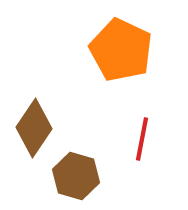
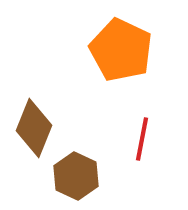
brown diamond: rotated 12 degrees counterclockwise
brown hexagon: rotated 9 degrees clockwise
